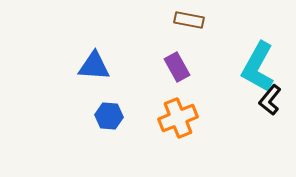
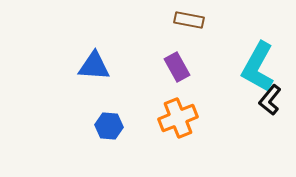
blue hexagon: moved 10 px down
